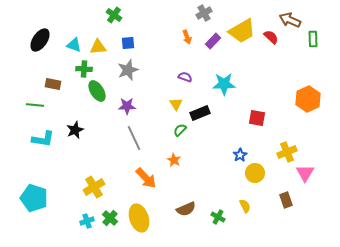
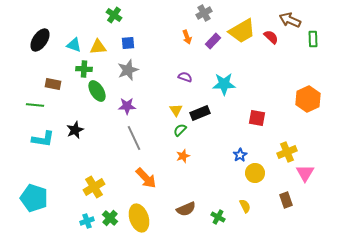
yellow triangle at (176, 104): moved 6 px down
orange star at (174, 160): moved 9 px right, 4 px up; rotated 24 degrees clockwise
